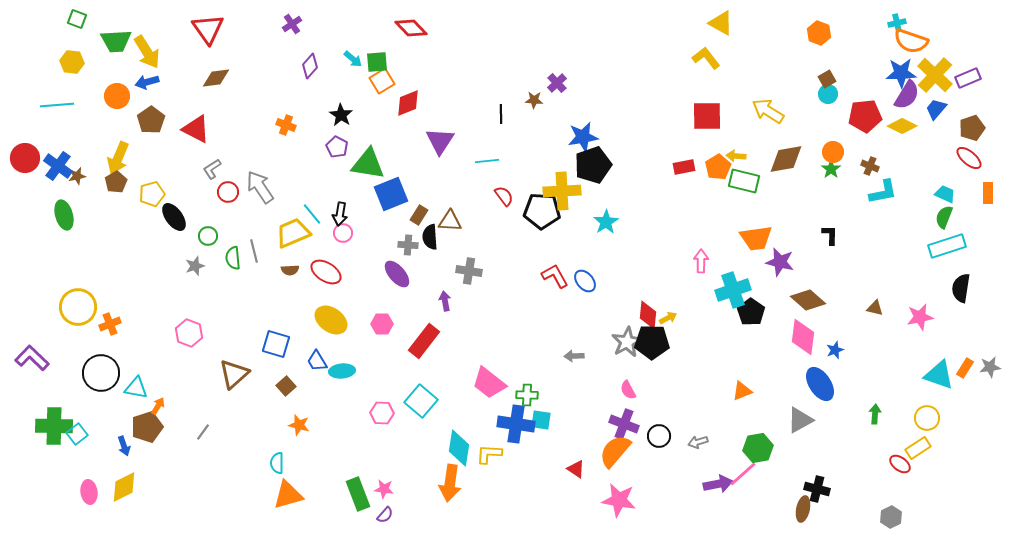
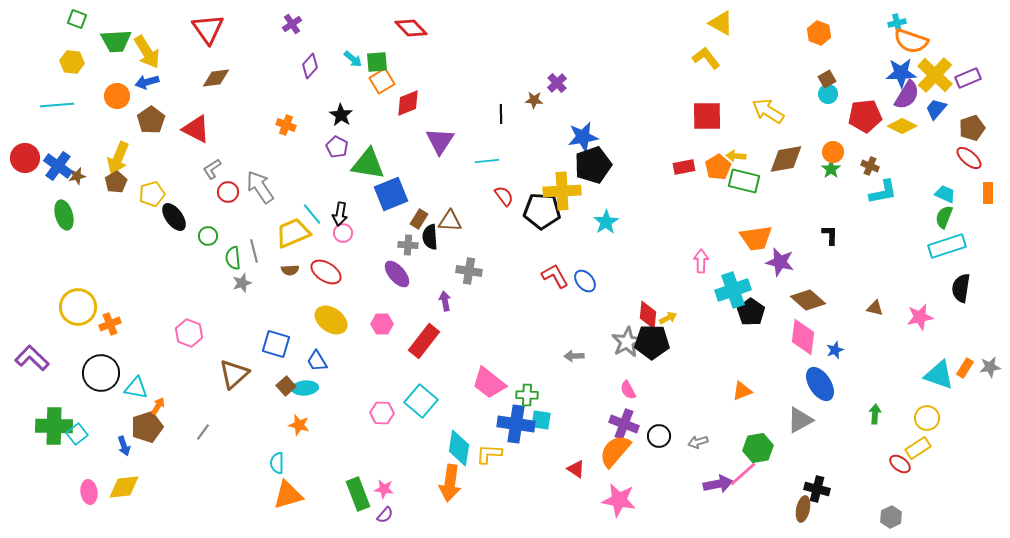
brown rectangle at (419, 215): moved 4 px down
gray star at (195, 266): moved 47 px right, 17 px down
cyan ellipse at (342, 371): moved 37 px left, 17 px down
yellow diamond at (124, 487): rotated 20 degrees clockwise
